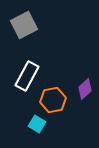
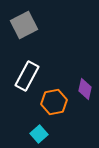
purple diamond: rotated 35 degrees counterclockwise
orange hexagon: moved 1 px right, 2 px down
cyan square: moved 2 px right, 10 px down; rotated 18 degrees clockwise
